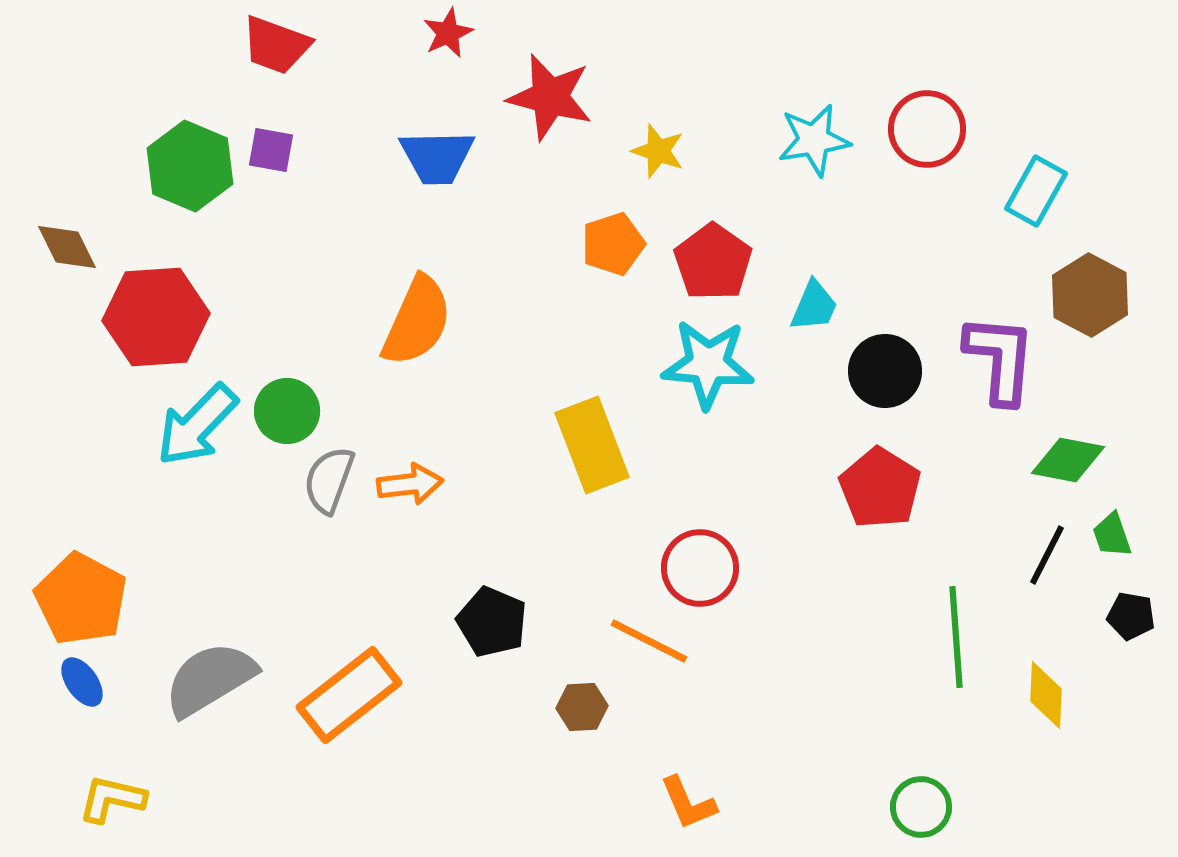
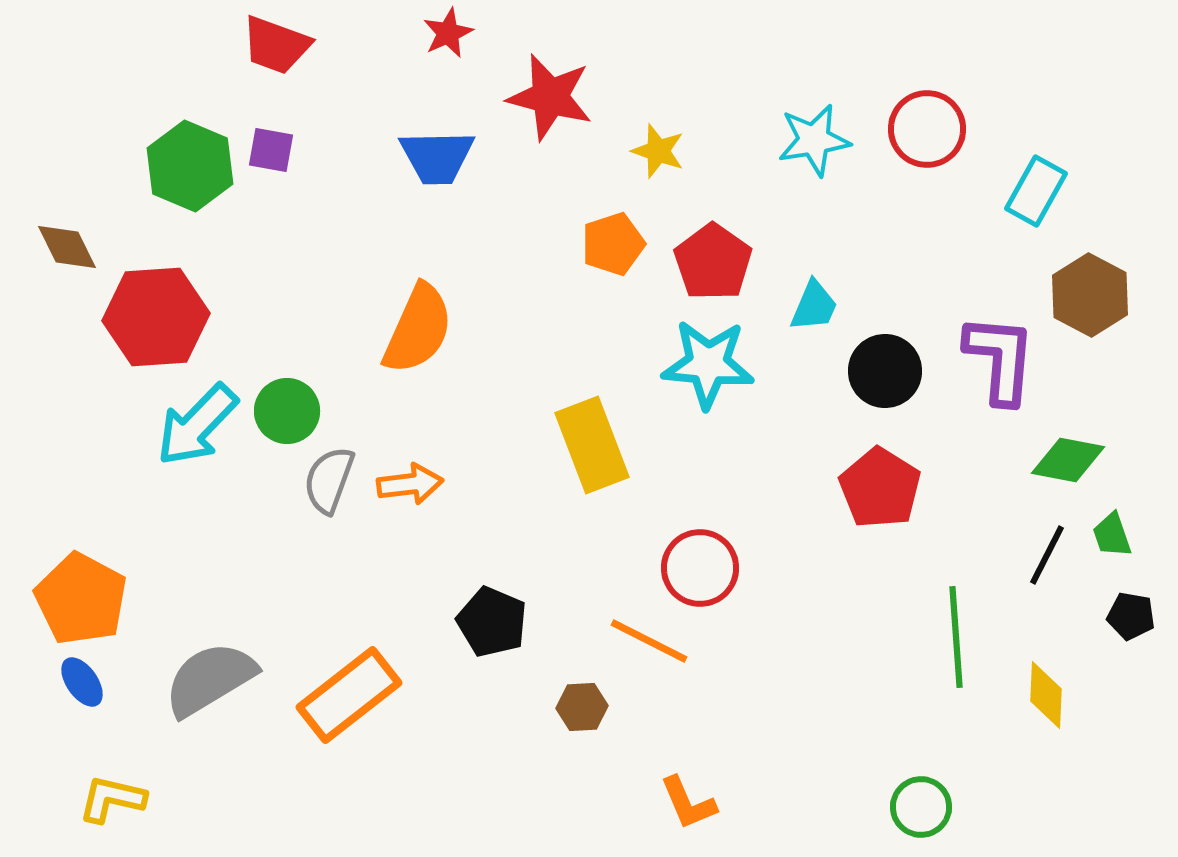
orange semicircle at (417, 321): moved 1 px right, 8 px down
